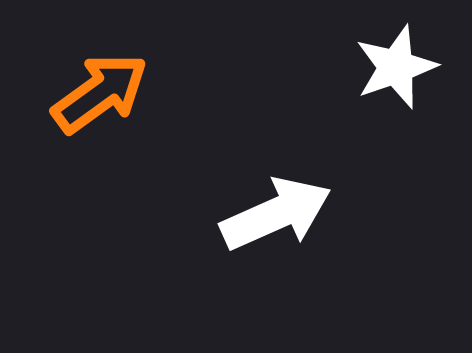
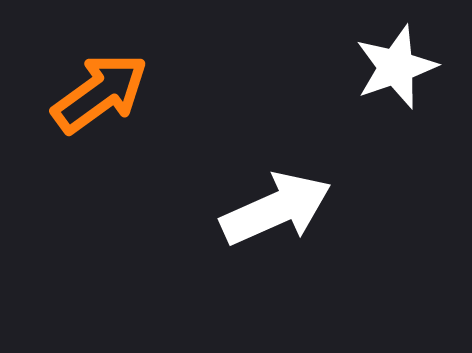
white arrow: moved 5 px up
